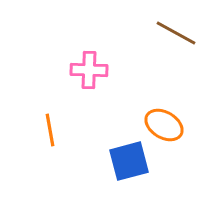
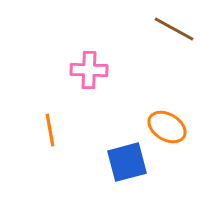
brown line: moved 2 px left, 4 px up
orange ellipse: moved 3 px right, 2 px down
blue square: moved 2 px left, 1 px down
